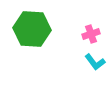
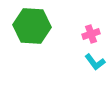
green hexagon: moved 3 px up
